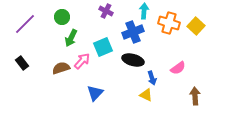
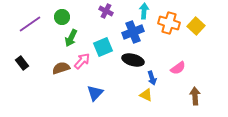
purple line: moved 5 px right; rotated 10 degrees clockwise
